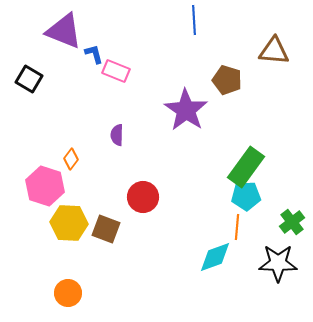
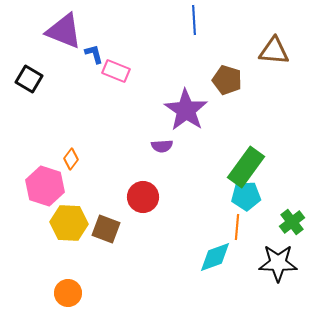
purple semicircle: moved 45 px right, 11 px down; rotated 95 degrees counterclockwise
